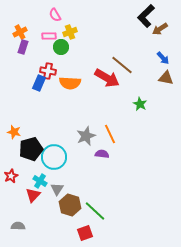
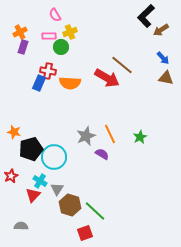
brown arrow: moved 1 px right, 1 px down
green star: moved 33 px down; rotated 16 degrees clockwise
purple semicircle: rotated 24 degrees clockwise
gray semicircle: moved 3 px right
